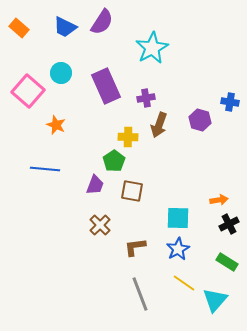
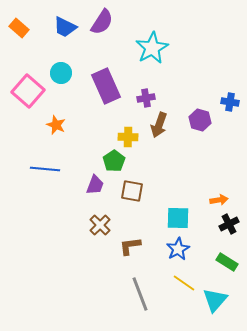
brown L-shape: moved 5 px left, 1 px up
